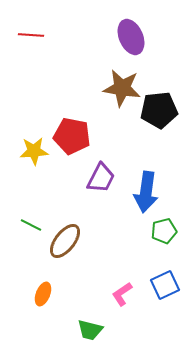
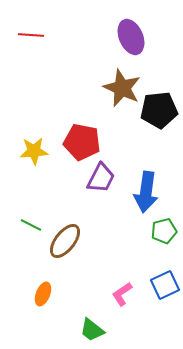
brown star: rotated 15 degrees clockwise
red pentagon: moved 10 px right, 6 px down
green trapezoid: moved 2 px right; rotated 24 degrees clockwise
